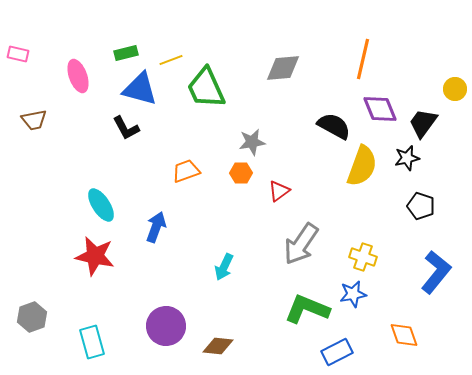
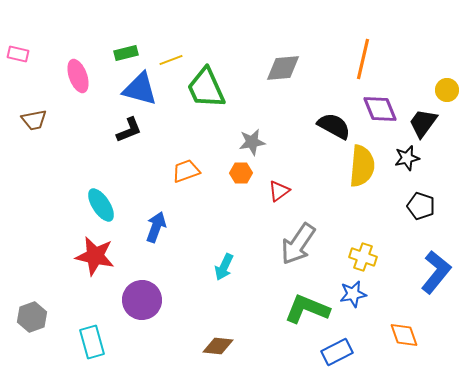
yellow circle: moved 8 px left, 1 px down
black L-shape: moved 3 px right, 2 px down; rotated 84 degrees counterclockwise
yellow semicircle: rotated 15 degrees counterclockwise
gray arrow: moved 3 px left
purple circle: moved 24 px left, 26 px up
